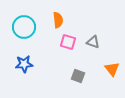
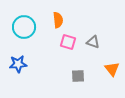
blue star: moved 6 px left
gray square: rotated 24 degrees counterclockwise
